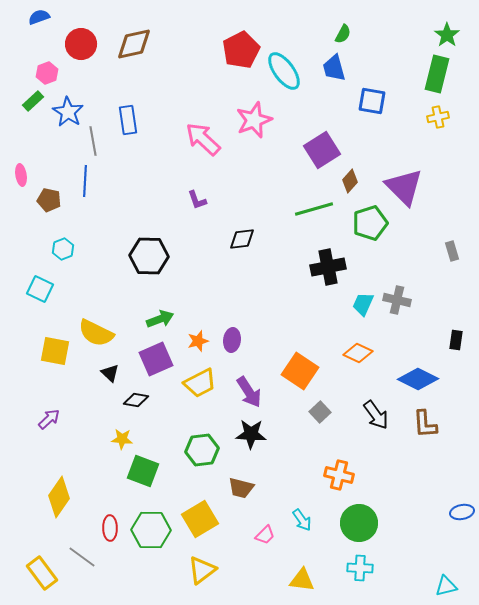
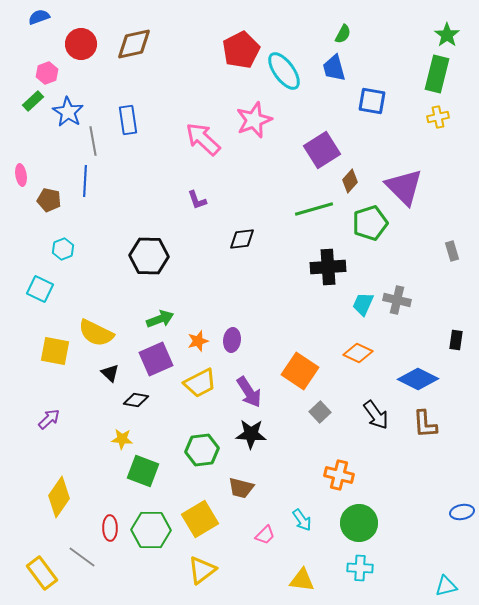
black cross at (328, 267): rotated 8 degrees clockwise
